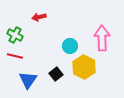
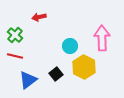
green cross: rotated 14 degrees clockwise
blue triangle: rotated 18 degrees clockwise
